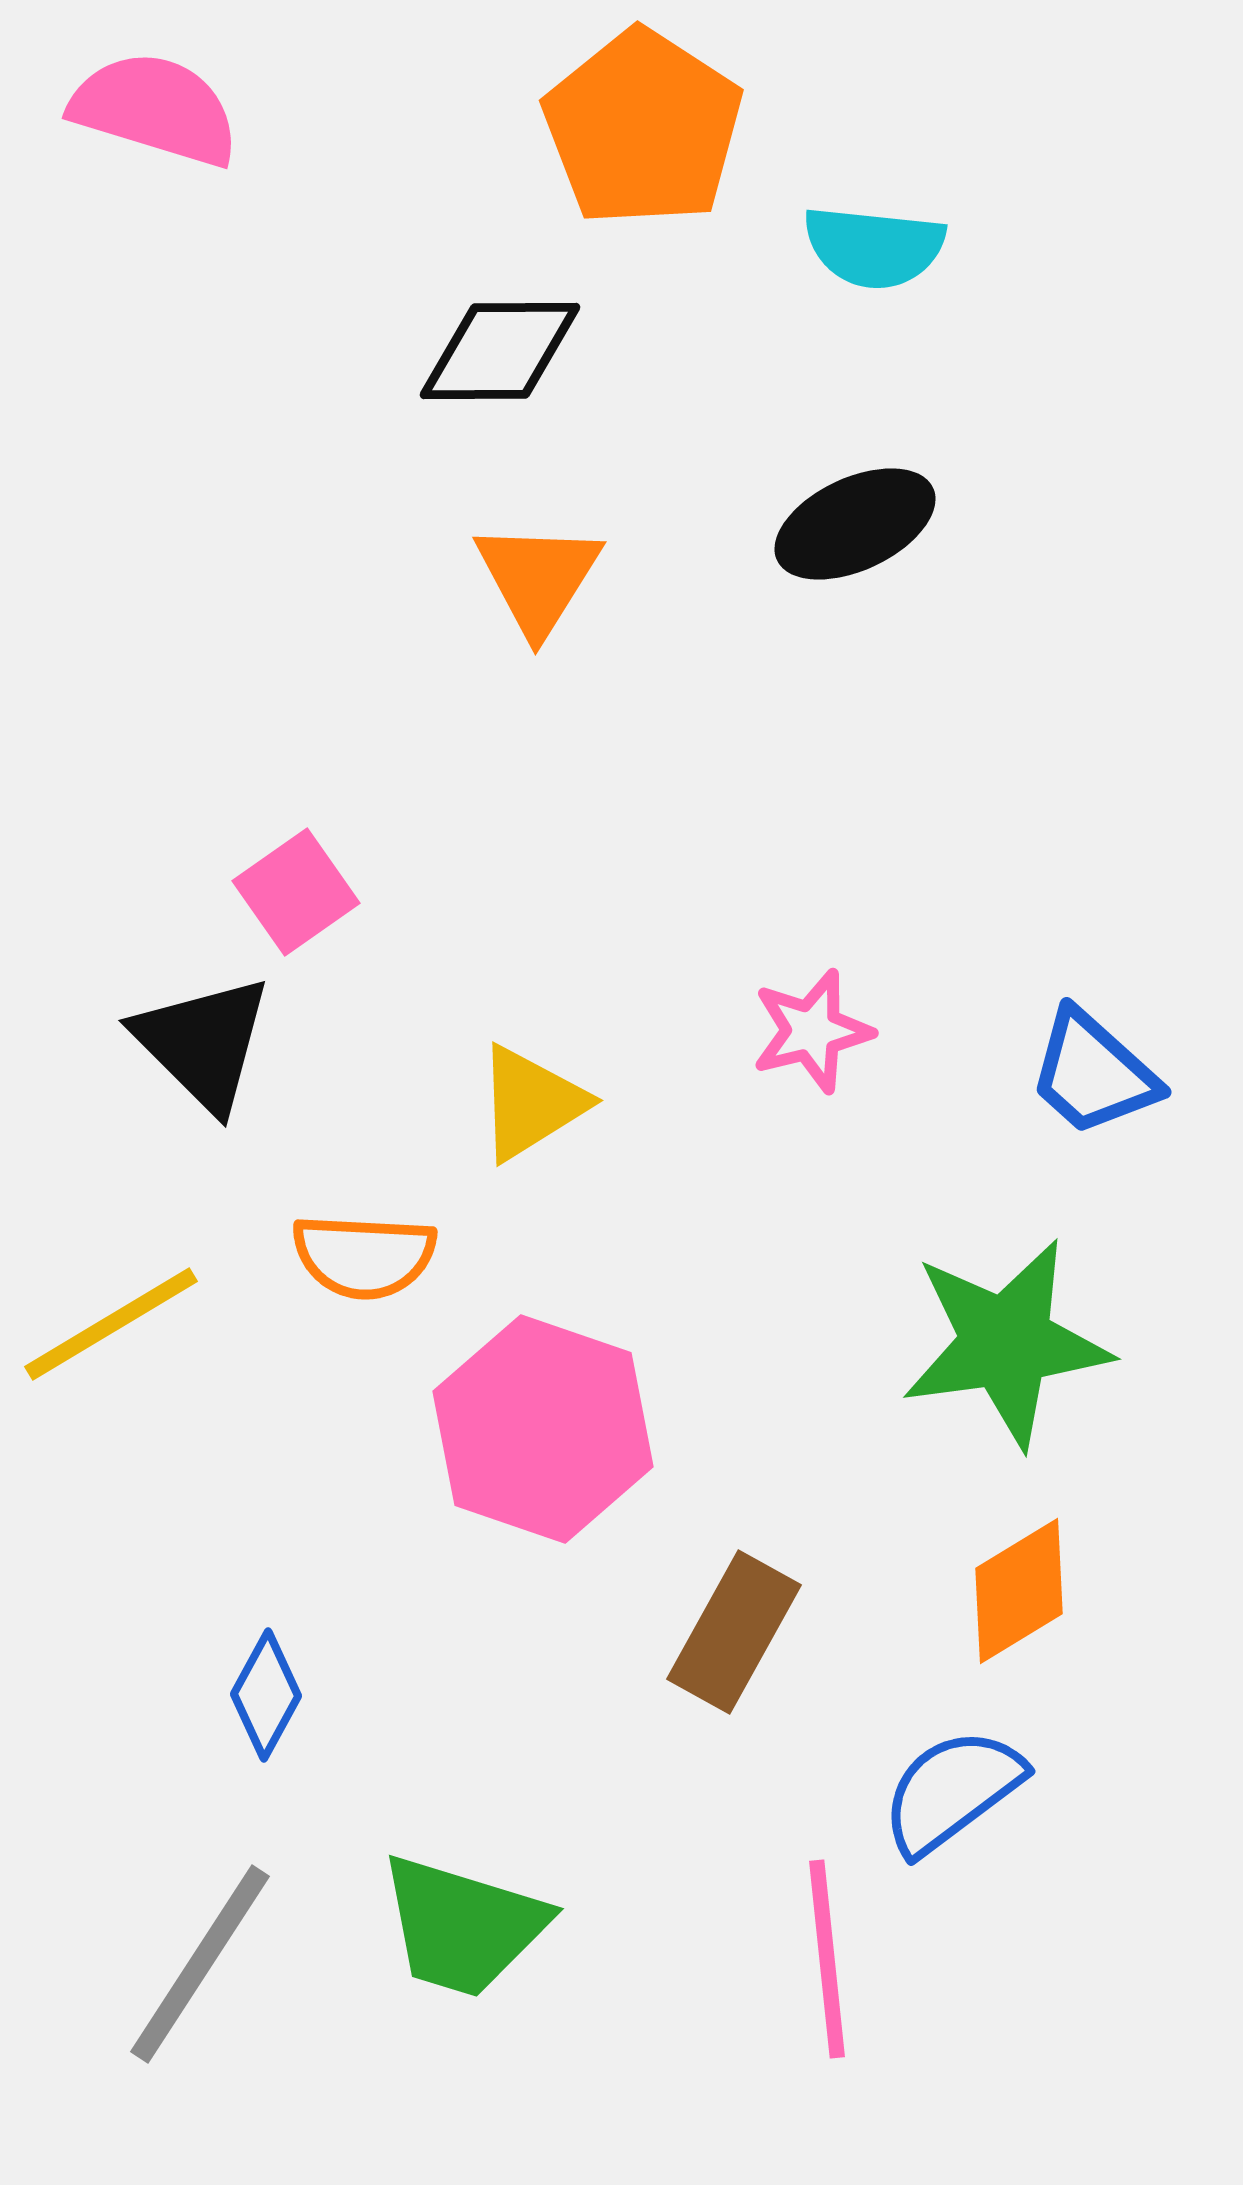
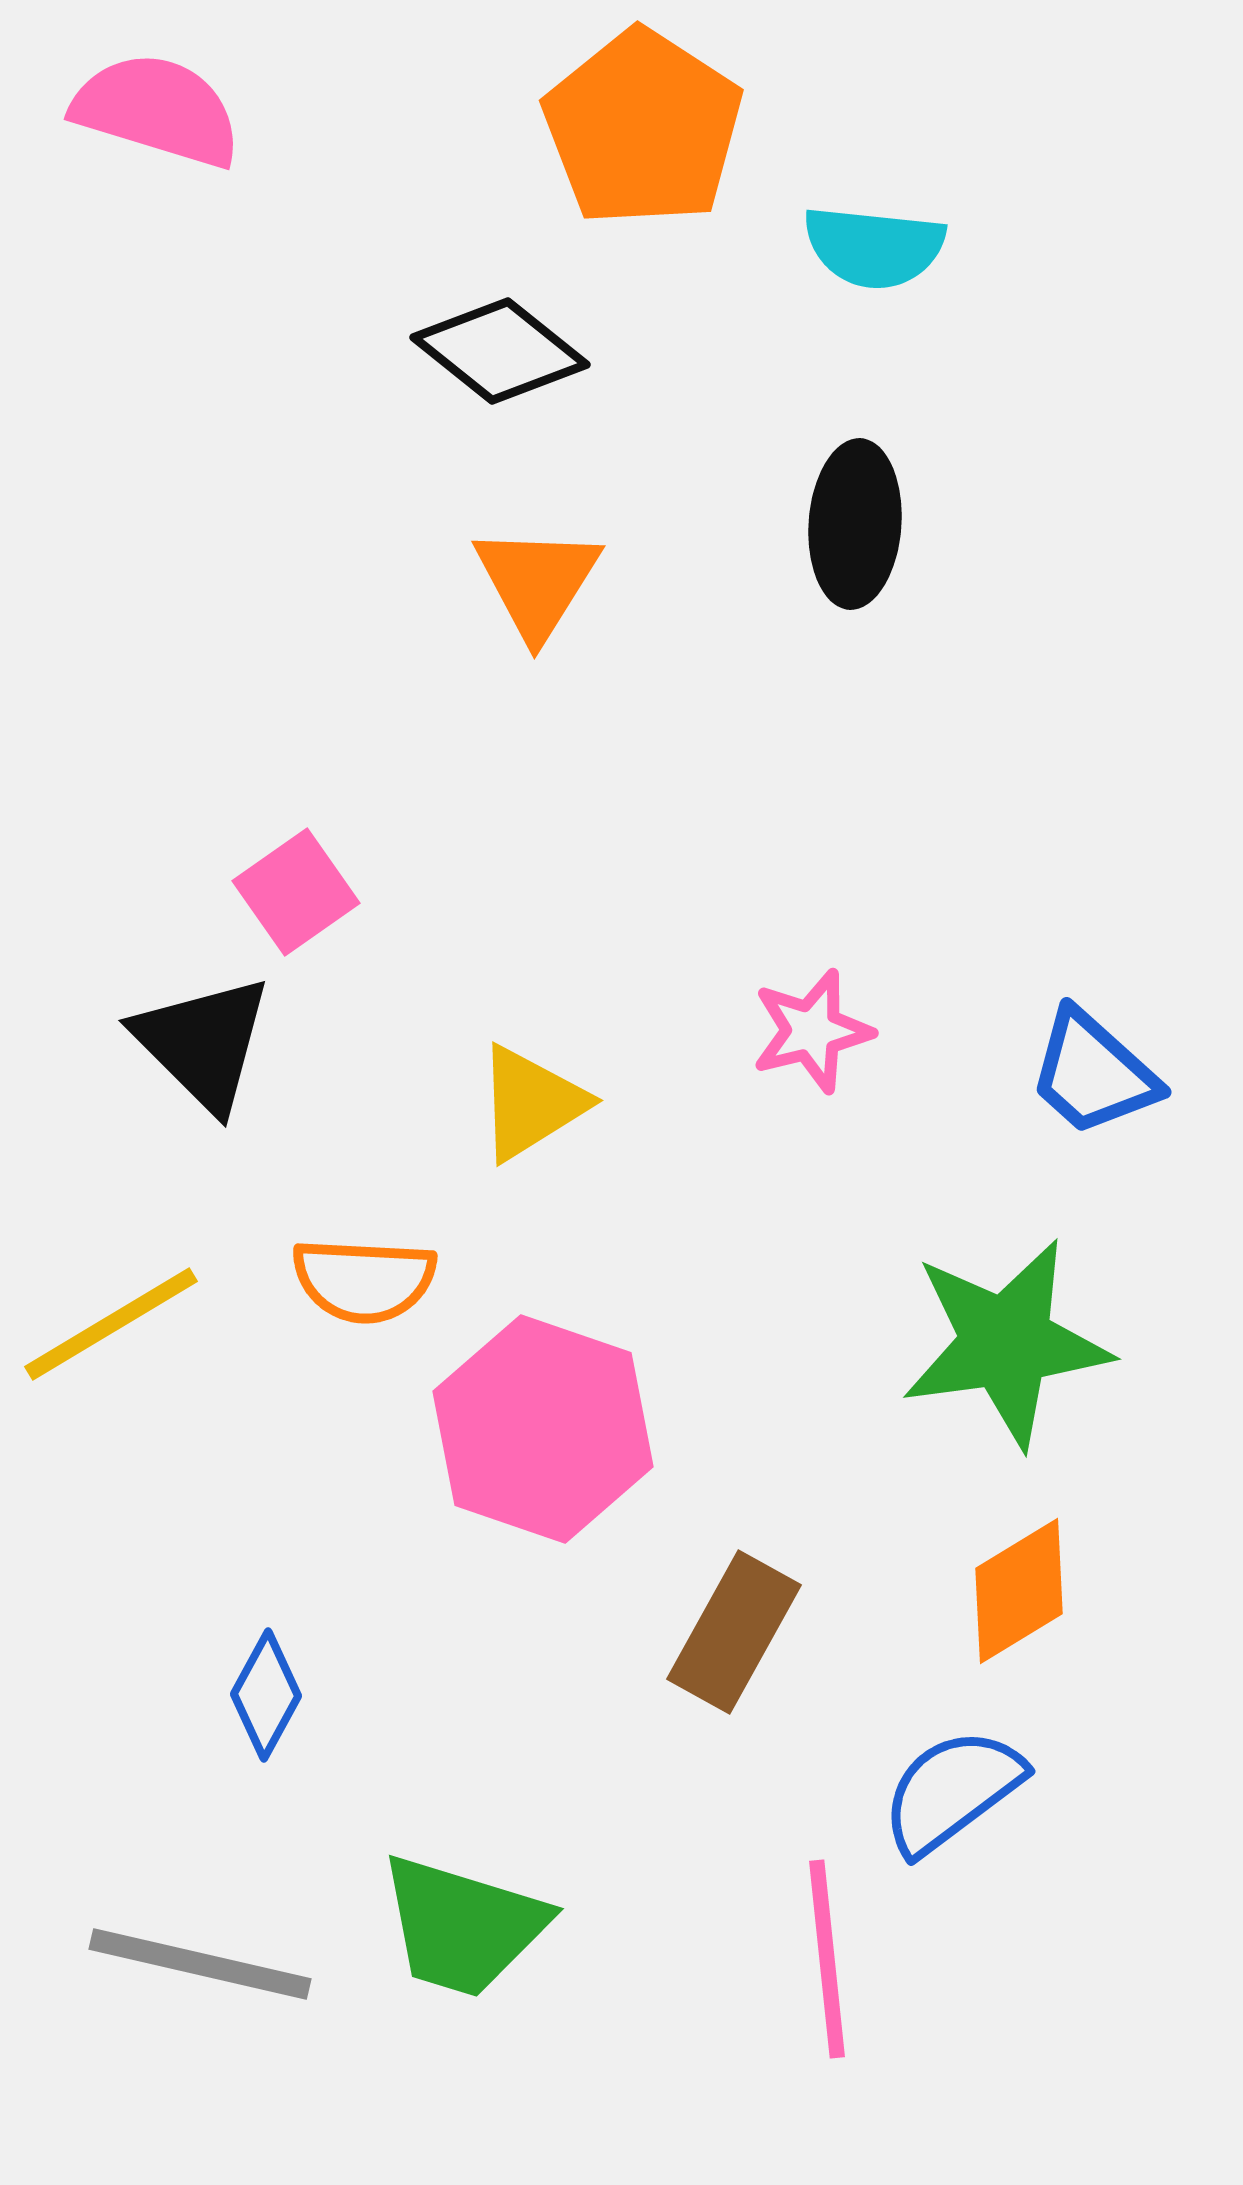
pink semicircle: moved 2 px right, 1 px down
black diamond: rotated 39 degrees clockwise
black ellipse: rotated 61 degrees counterclockwise
orange triangle: moved 1 px left, 4 px down
orange semicircle: moved 24 px down
gray line: rotated 70 degrees clockwise
